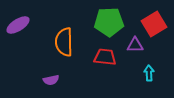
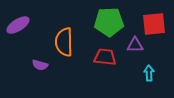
red square: rotated 25 degrees clockwise
purple semicircle: moved 11 px left, 15 px up; rotated 28 degrees clockwise
